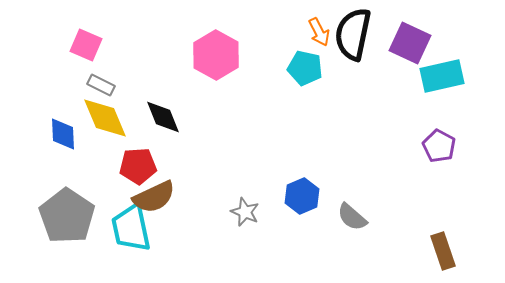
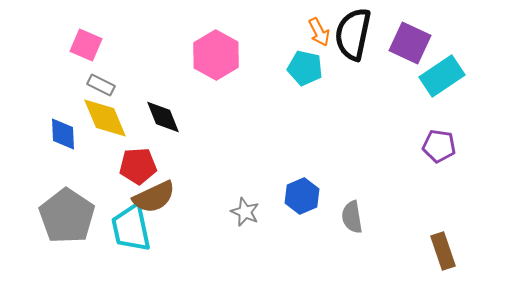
cyan rectangle: rotated 21 degrees counterclockwise
purple pentagon: rotated 20 degrees counterclockwise
gray semicircle: rotated 40 degrees clockwise
